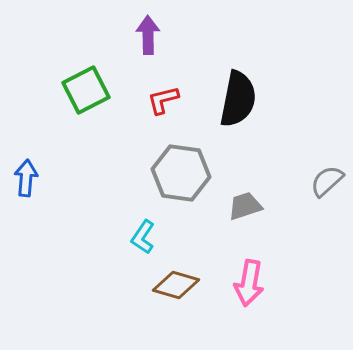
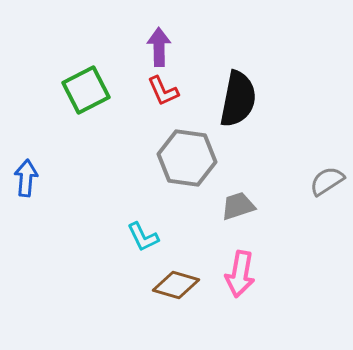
purple arrow: moved 11 px right, 12 px down
red L-shape: moved 9 px up; rotated 100 degrees counterclockwise
gray hexagon: moved 6 px right, 15 px up
gray semicircle: rotated 9 degrees clockwise
gray trapezoid: moved 7 px left
cyan L-shape: rotated 60 degrees counterclockwise
pink arrow: moved 9 px left, 9 px up
